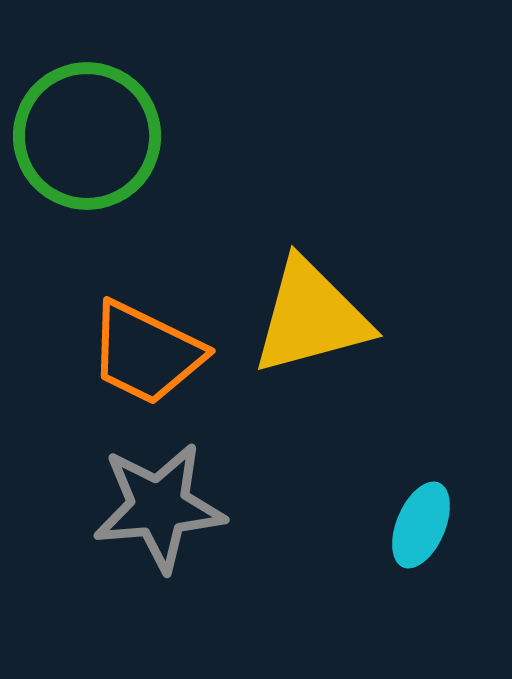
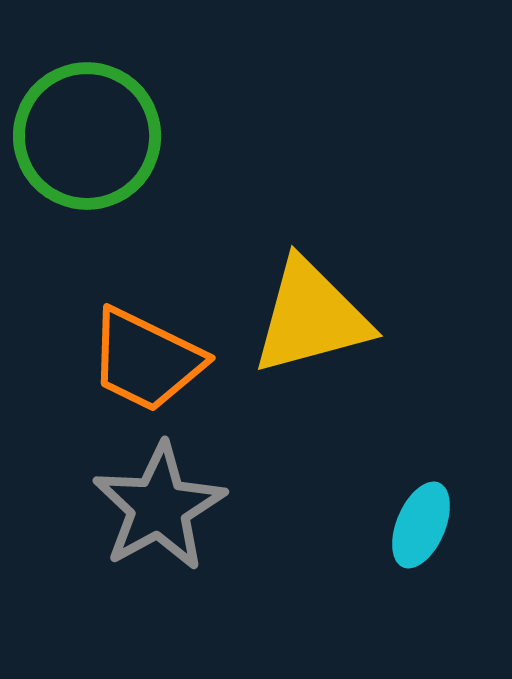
orange trapezoid: moved 7 px down
gray star: rotated 24 degrees counterclockwise
